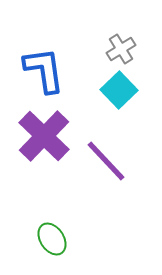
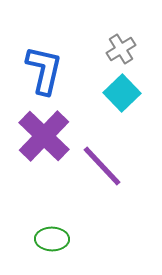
blue L-shape: rotated 21 degrees clockwise
cyan square: moved 3 px right, 3 px down
purple line: moved 4 px left, 5 px down
green ellipse: rotated 56 degrees counterclockwise
